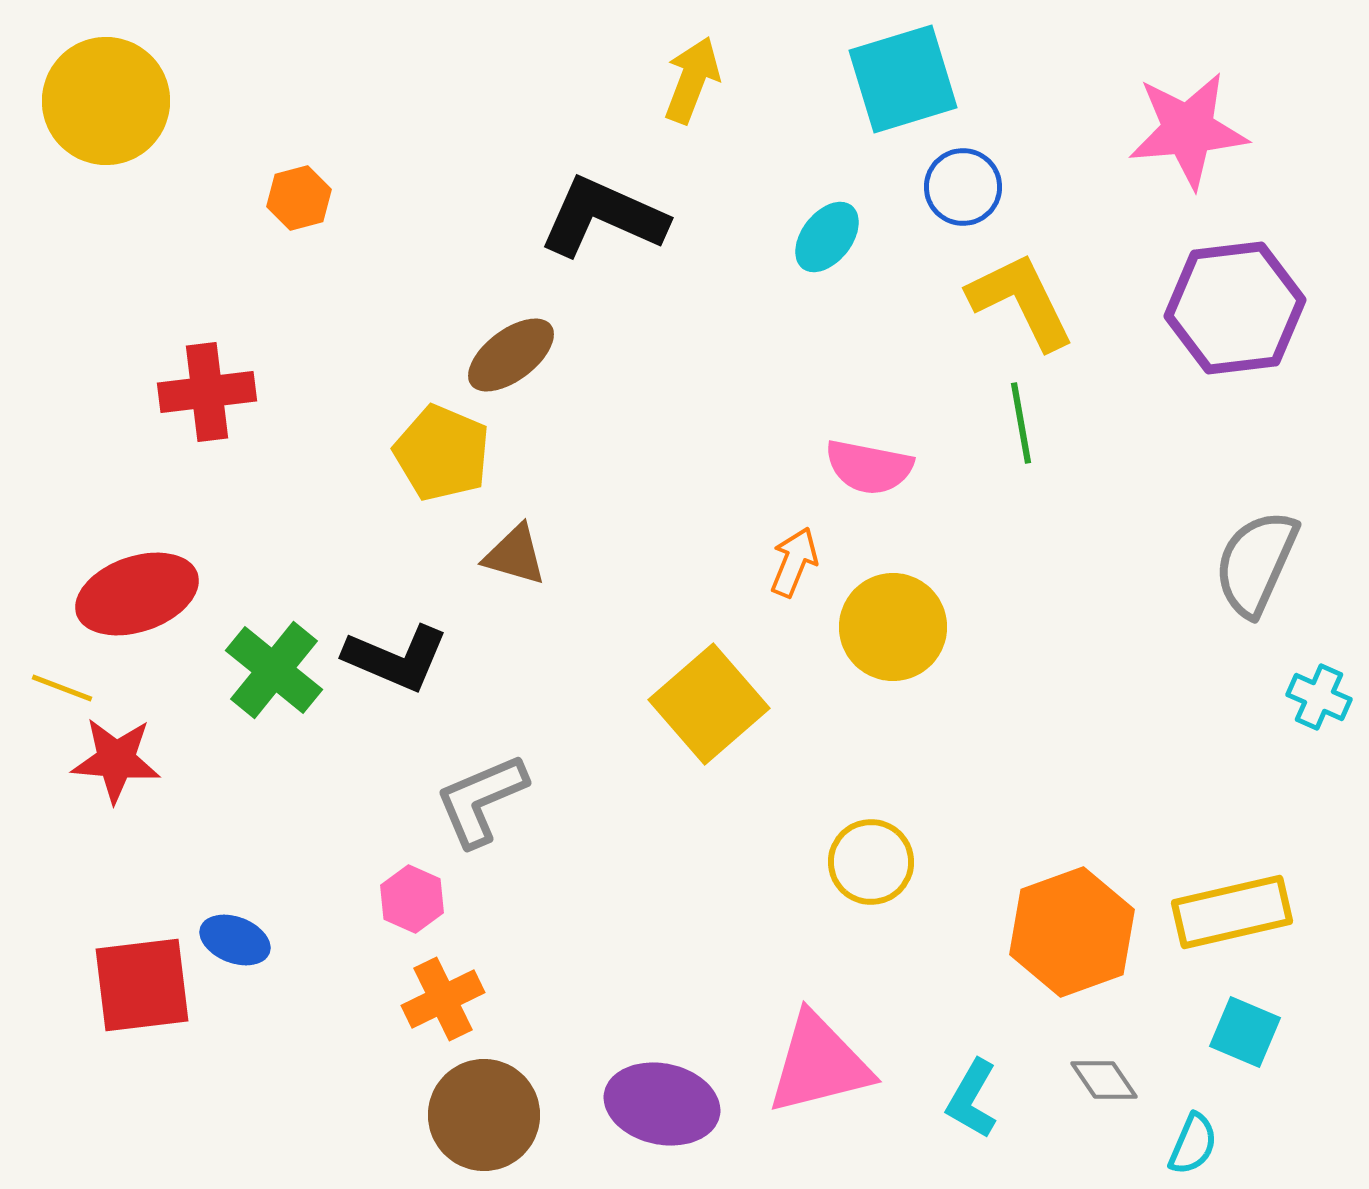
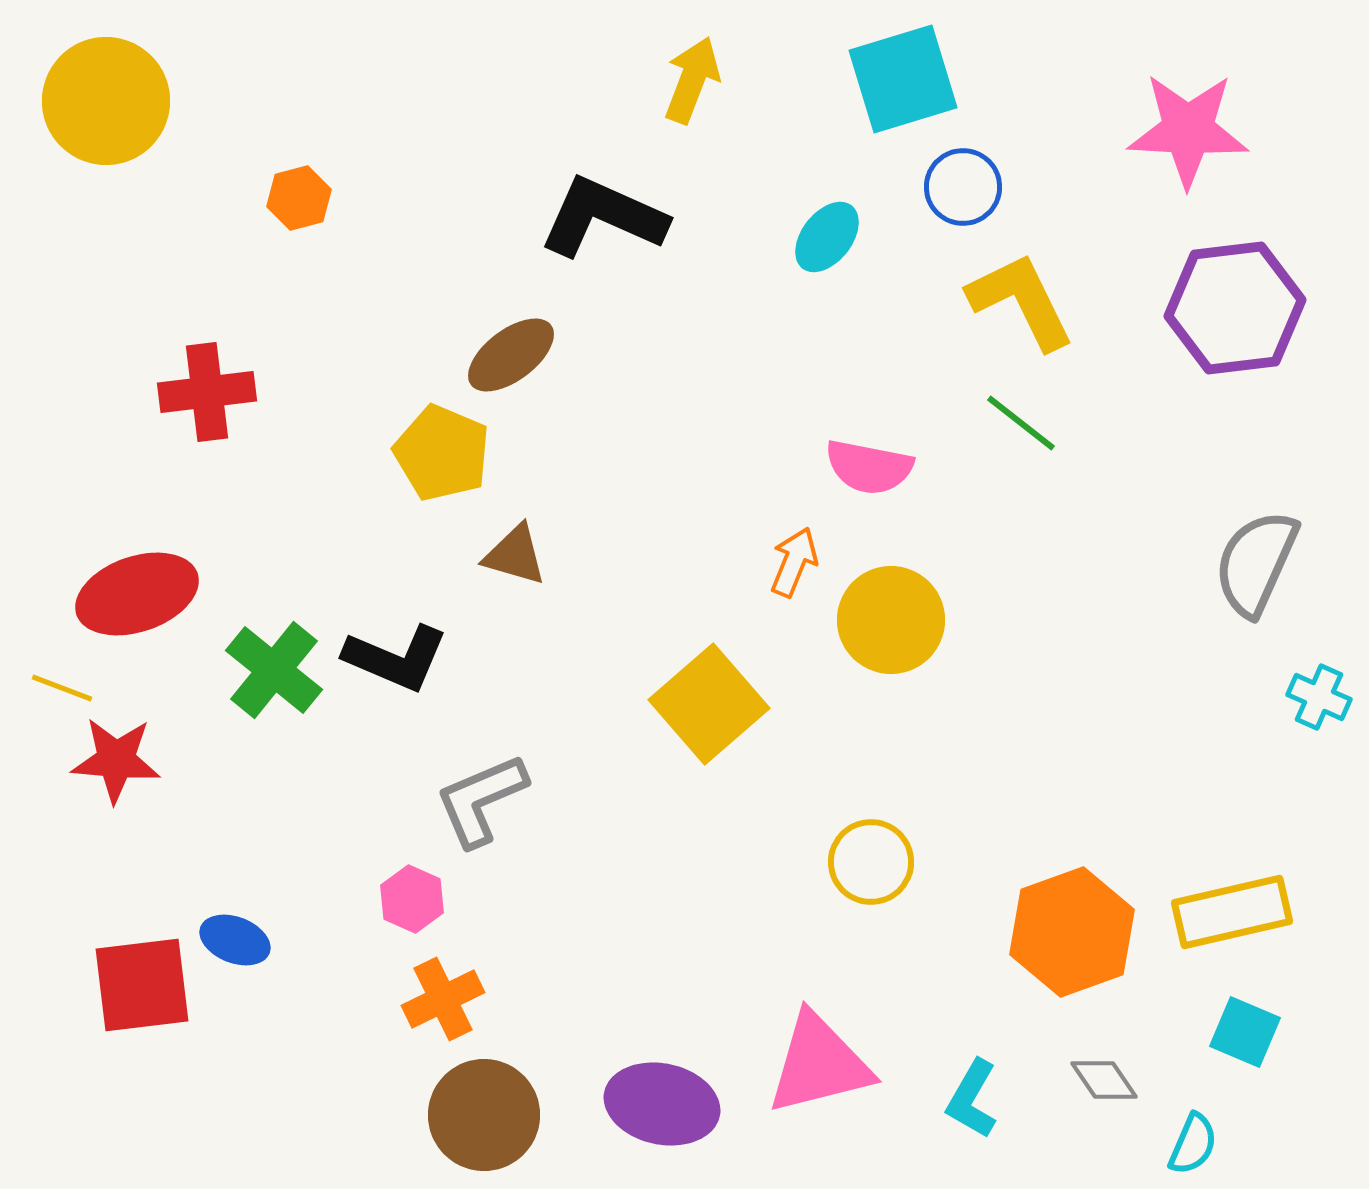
pink star at (1188, 130): rotated 8 degrees clockwise
green line at (1021, 423): rotated 42 degrees counterclockwise
yellow circle at (893, 627): moved 2 px left, 7 px up
